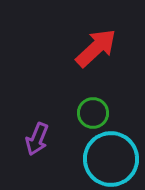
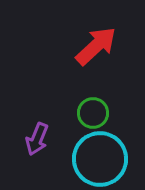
red arrow: moved 2 px up
cyan circle: moved 11 px left
